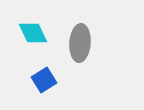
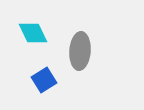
gray ellipse: moved 8 px down
